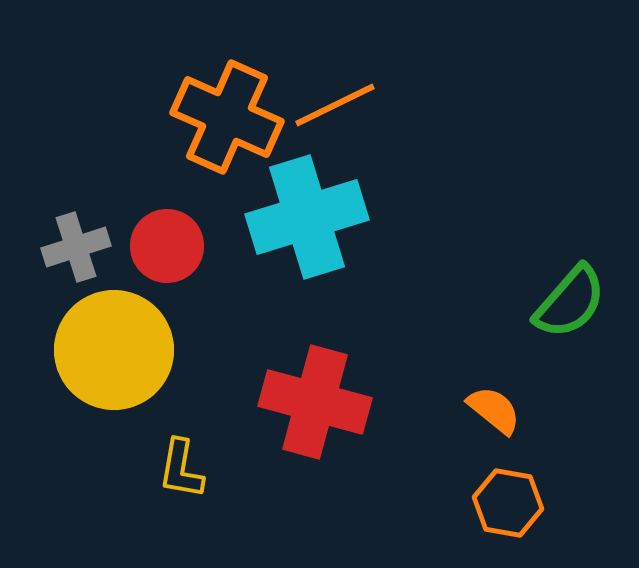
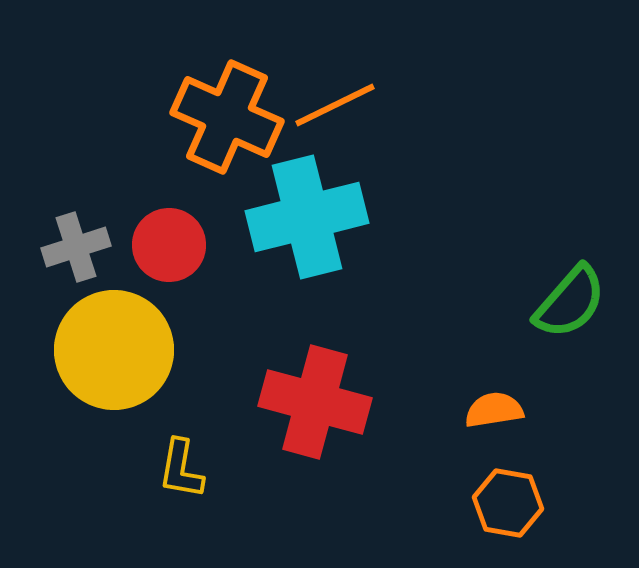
cyan cross: rotated 3 degrees clockwise
red circle: moved 2 px right, 1 px up
orange semicircle: rotated 48 degrees counterclockwise
